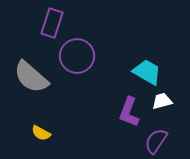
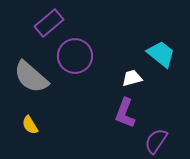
purple rectangle: moved 3 px left; rotated 32 degrees clockwise
purple circle: moved 2 px left
cyan trapezoid: moved 14 px right, 18 px up; rotated 8 degrees clockwise
white trapezoid: moved 30 px left, 23 px up
purple L-shape: moved 4 px left, 1 px down
yellow semicircle: moved 11 px left, 8 px up; rotated 30 degrees clockwise
